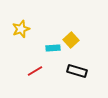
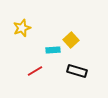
yellow star: moved 1 px right, 1 px up
cyan rectangle: moved 2 px down
